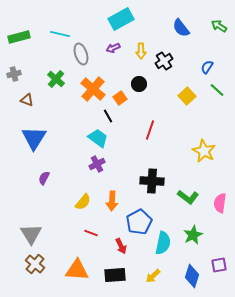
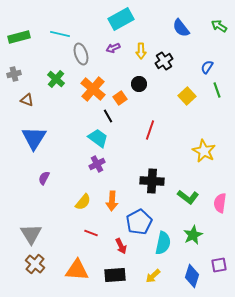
green line at (217, 90): rotated 28 degrees clockwise
